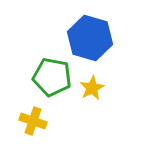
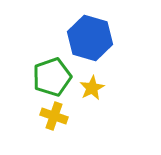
green pentagon: rotated 30 degrees counterclockwise
yellow cross: moved 21 px right, 5 px up
